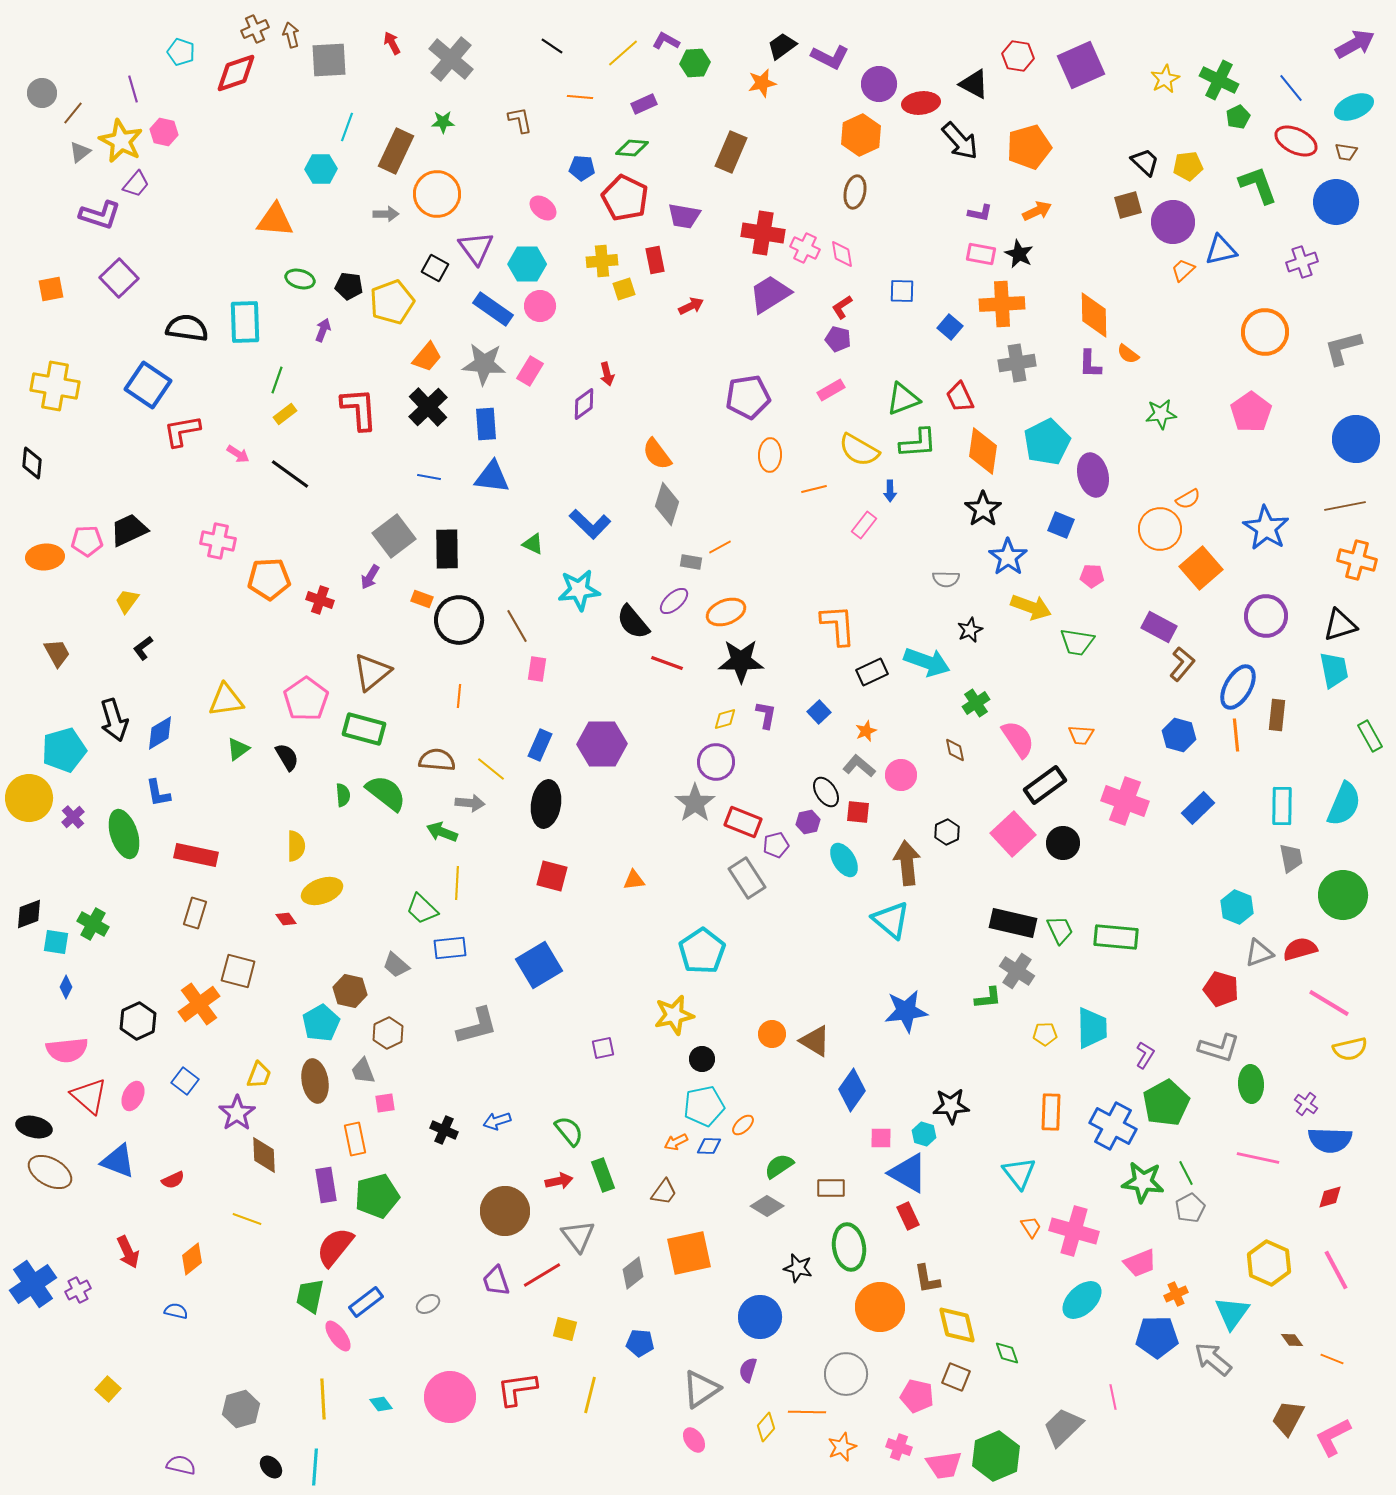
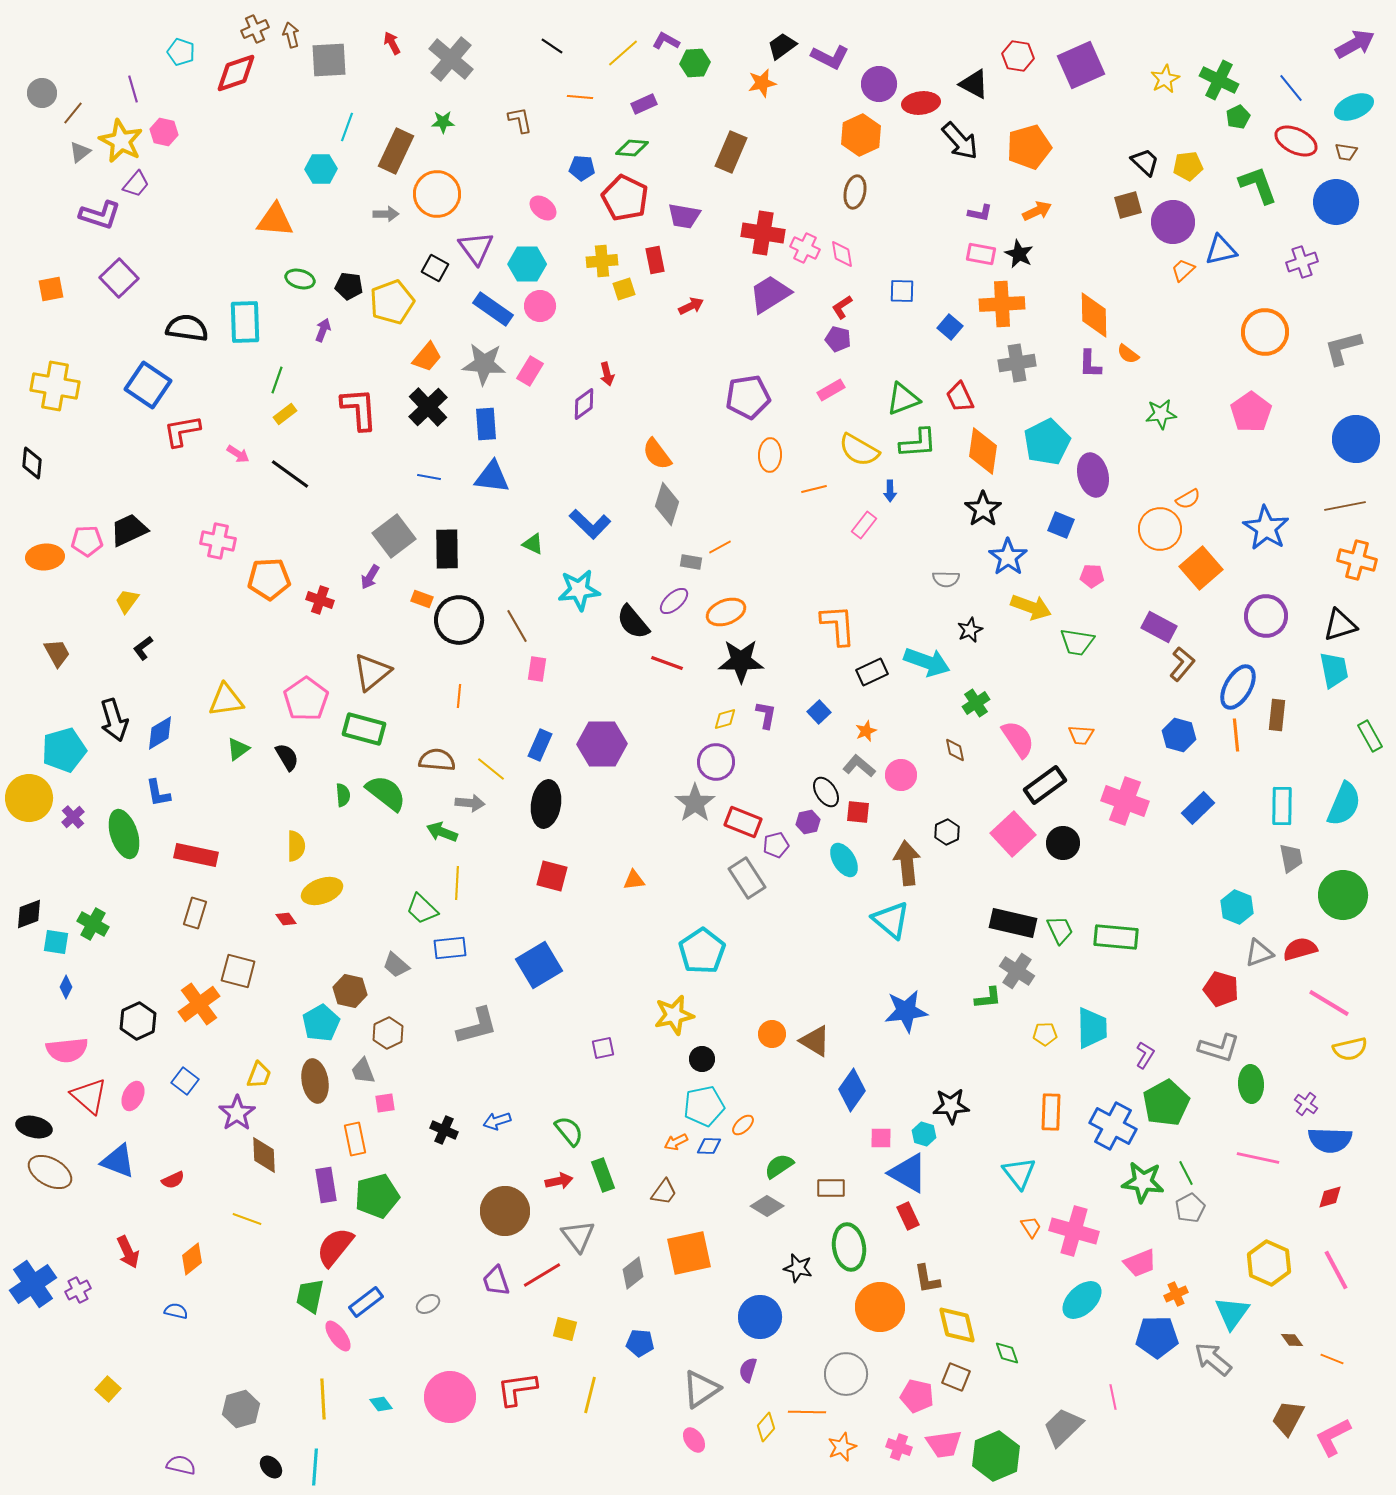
pink trapezoid at (944, 1465): moved 21 px up
